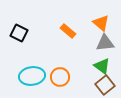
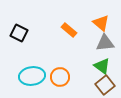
orange rectangle: moved 1 px right, 1 px up
